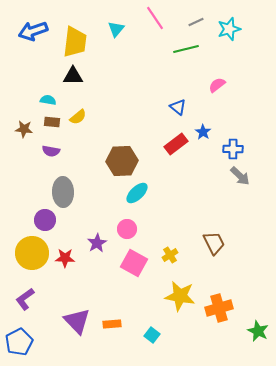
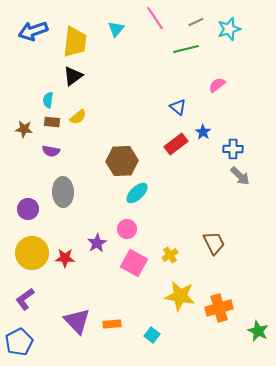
black triangle: rotated 35 degrees counterclockwise
cyan semicircle: rotated 91 degrees counterclockwise
purple circle: moved 17 px left, 11 px up
